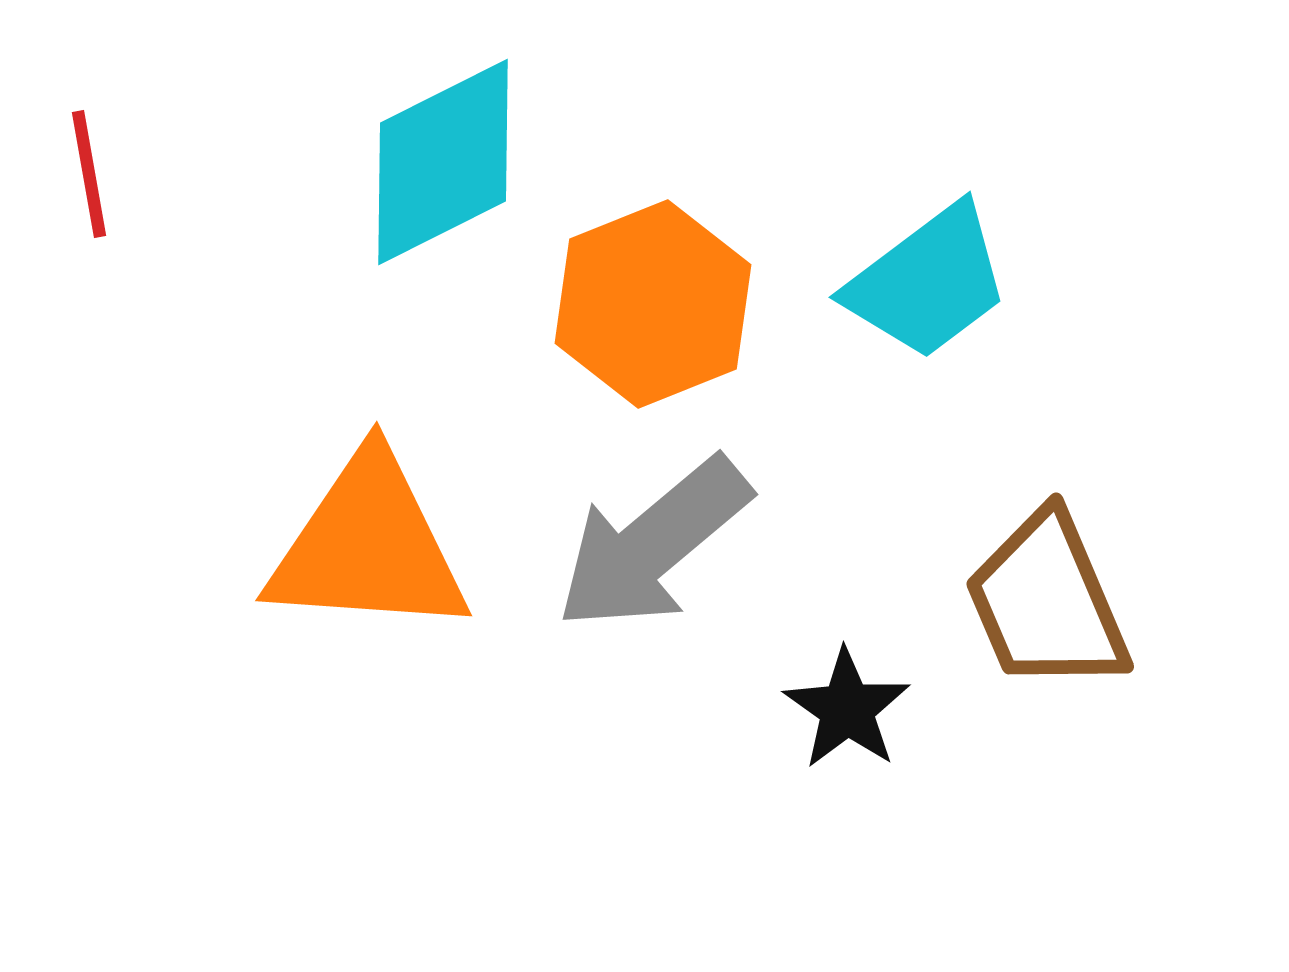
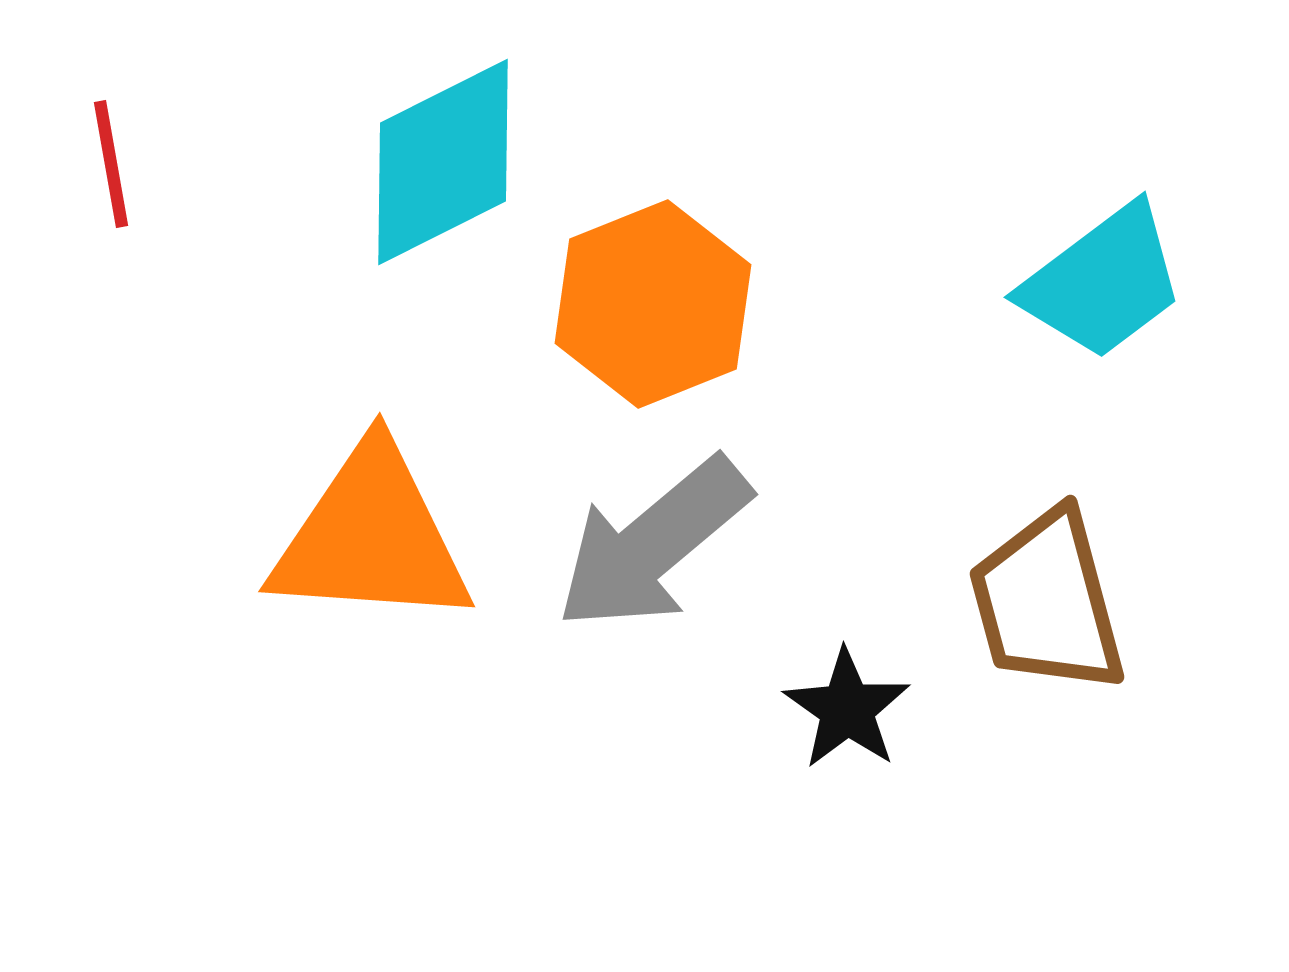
red line: moved 22 px right, 10 px up
cyan trapezoid: moved 175 px right
orange triangle: moved 3 px right, 9 px up
brown trapezoid: rotated 8 degrees clockwise
